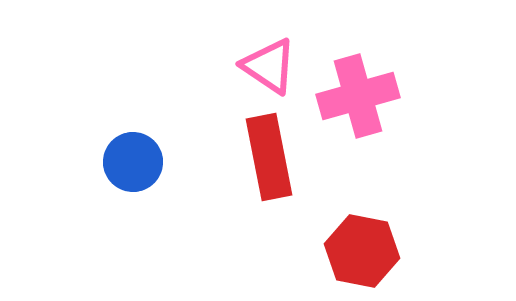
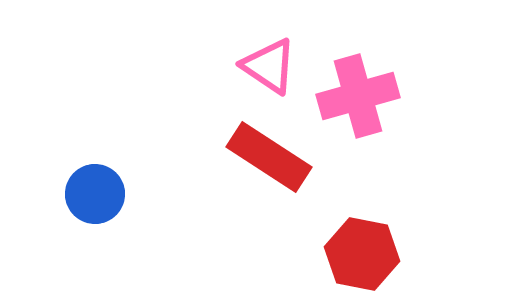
red rectangle: rotated 46 degrees counterclockwise
blue circle: moved 38 px left, 32 px down
red hexagon: moved 3 px down
